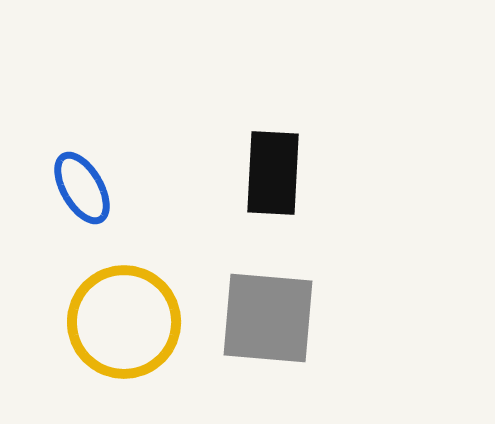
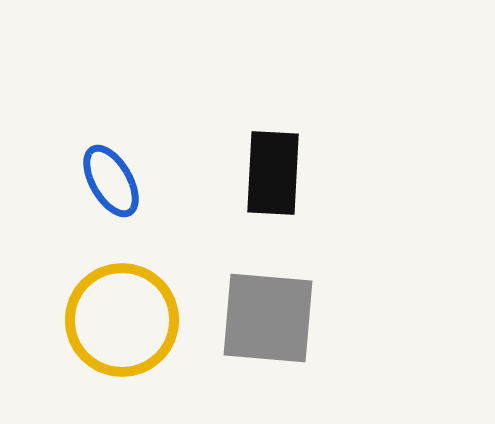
blue ellipse: moved 29 px right, 7 px up
yellow circle: moved 2 px left, 2 px up
